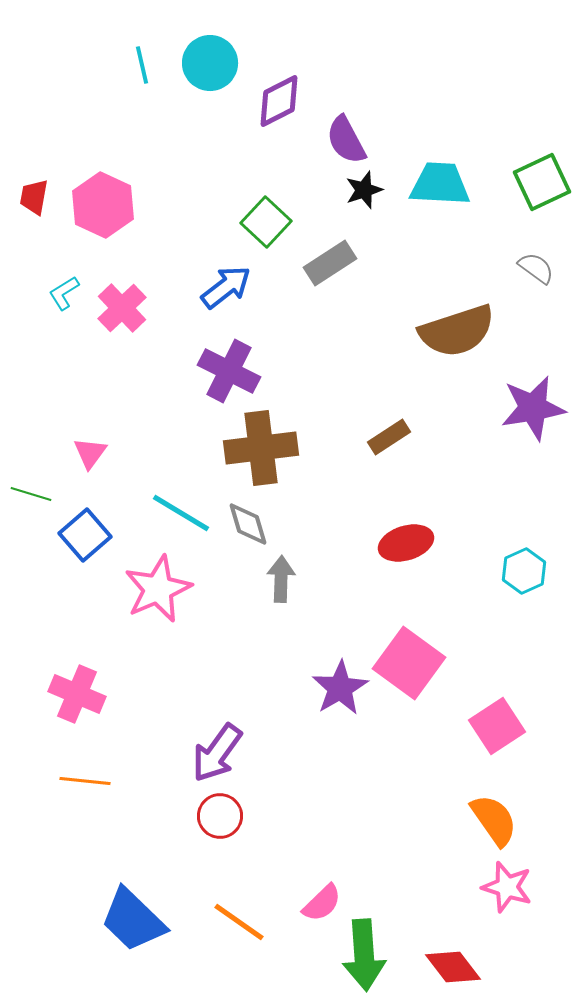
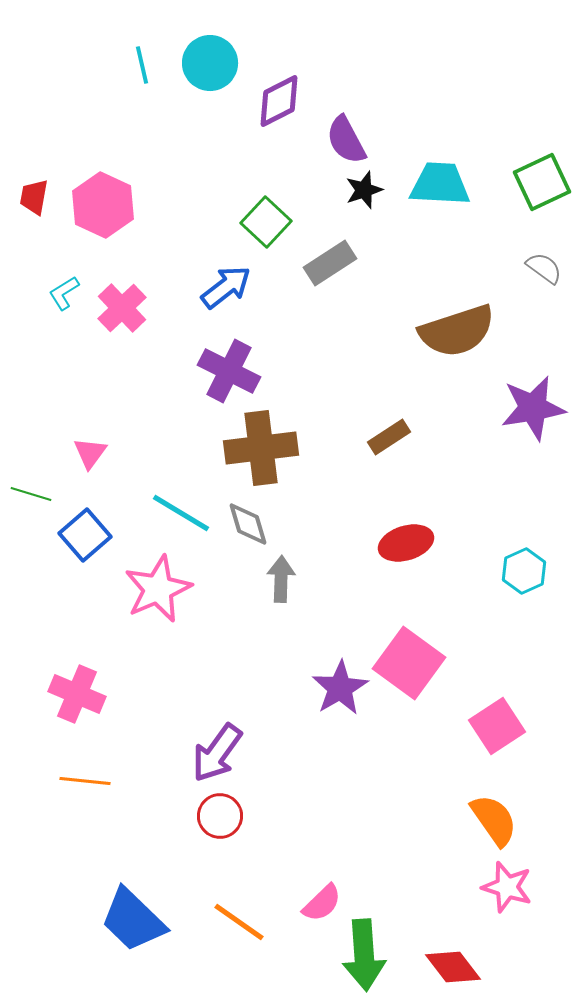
gray semicircle at (536, 268): moved 8 px right
